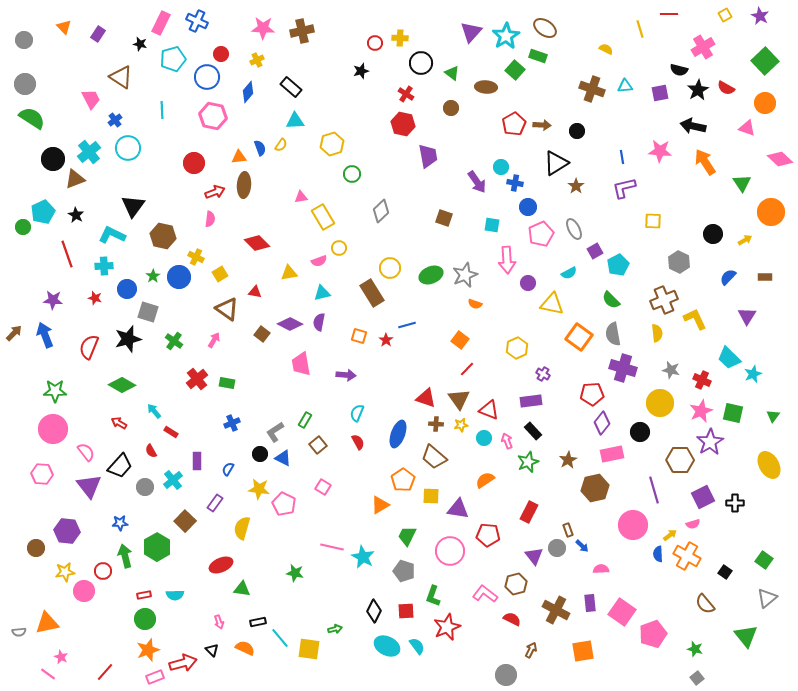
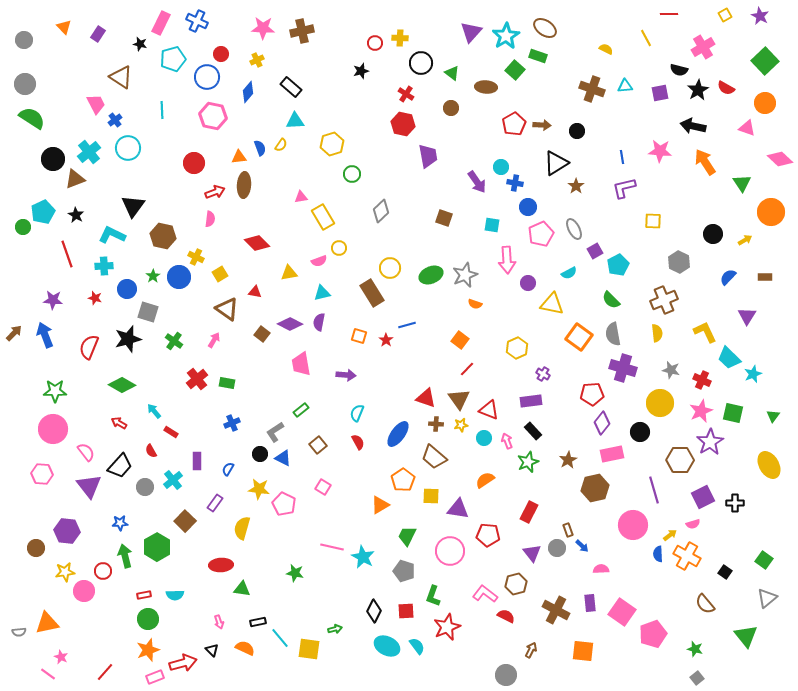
yellow line at (640, 29): moved 6 px right, 9 px down; rotated 12 degrees counterclockwise
pink trapezoid at (91, 99): moved 5 px right, 5 px down
yellow L-shape at (695, 319): moved 10 px right, 13 px down
green rectangle at (305, 420): moved 4 px left, 10 px up; rotated 21 degrees clockwise
blue ellipse at (398, 434): rotated 16 degrees clockwise
purple triangle at (534, 556): moved 2 px left, 3 px up
red ellipse at (221, 565): rotated 20 degrees clockwise
green circle at (145, 619): moved 3 px right
red semicircle at (512, 619): moved 6 px left, 3 px up
orange square at (583, 651): rotated 15 degrees clockwise
